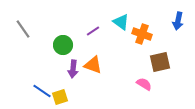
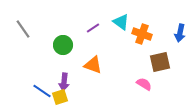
blue arrow: moved 2 px right, 12 px down
purple line: moved 3 px up
purple arrow: moved 9 px left, 13 px down
